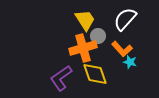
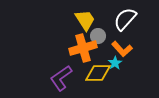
cyan star: moved 15 px left, 1 px down; rotated 24 degrees clockwise
yellow diamond: moved 3 px right, 1 px up; rotated 72 degrees counterclockwise
